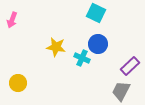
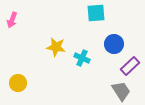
cyan square: rotated 30 degrees counterclockwise
blue circle: moved 16 px right
gray trapezoid: rotated 120 degrees clockwise
